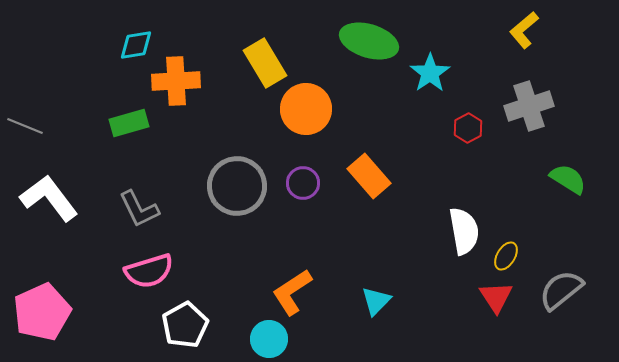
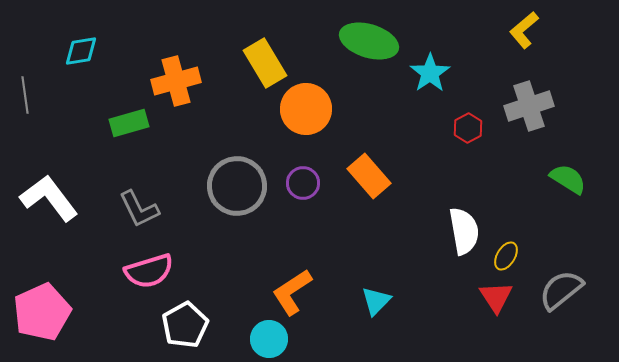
cyan diamond: moved 55 px left, 6 px down
orange cross: rotated 12 degrees counterclockwise
gray line: moved 31 px up; rotated 60 degrees clockwise
